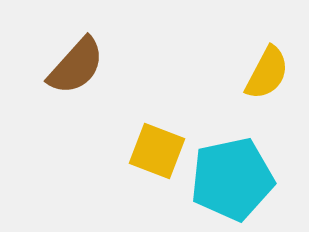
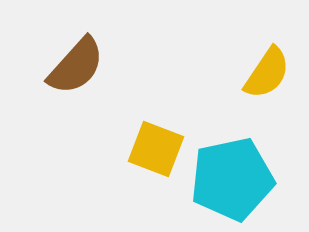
yellow semicircle: rotated 6 degrees clockwise
yellow square: moved 1 px left, 2 px up
